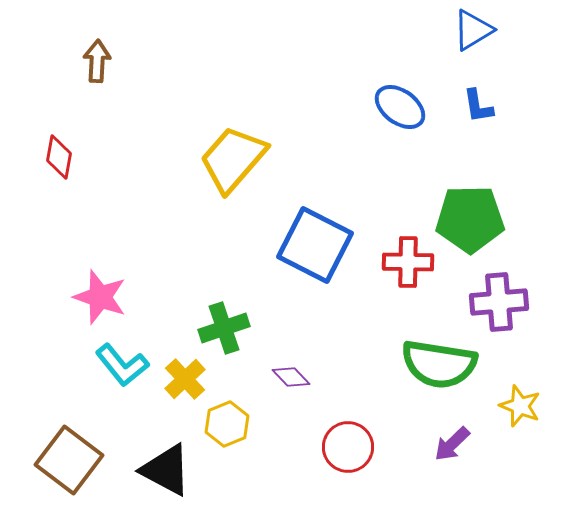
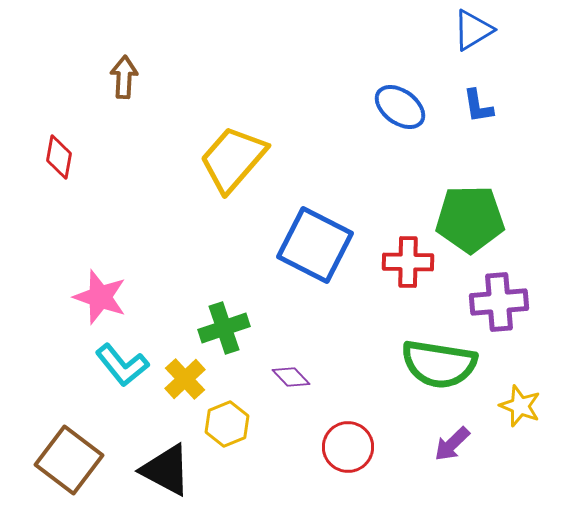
brown arrow: moved 27 px right, 16 px down
